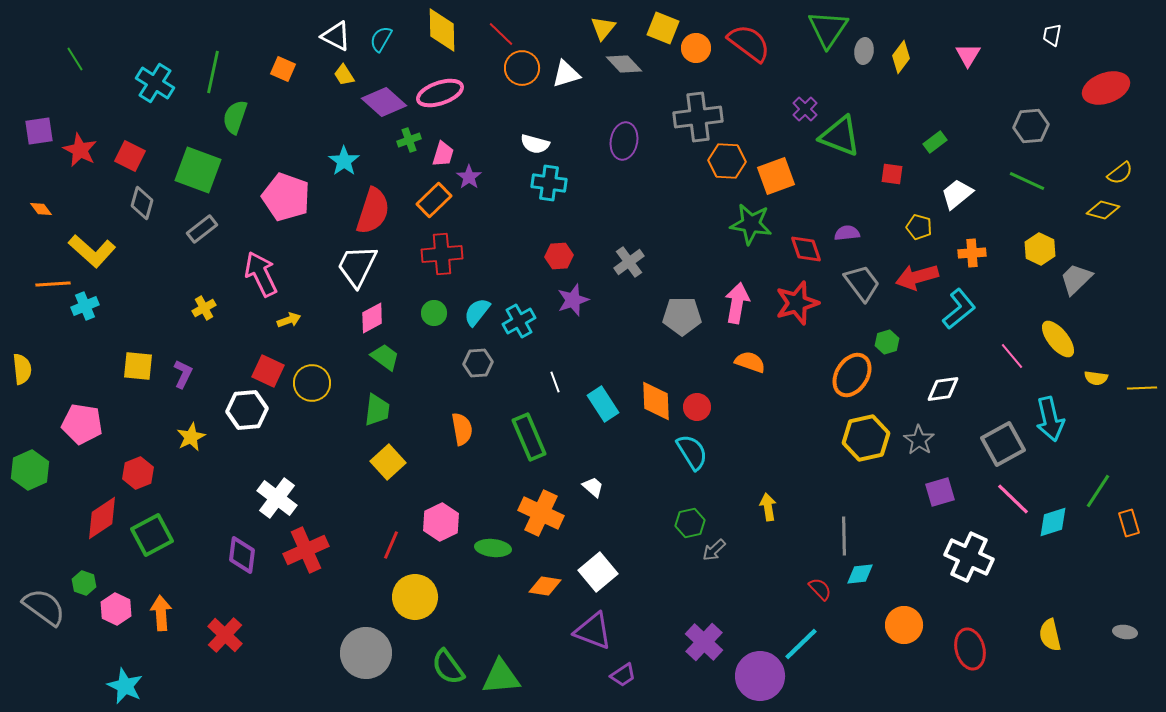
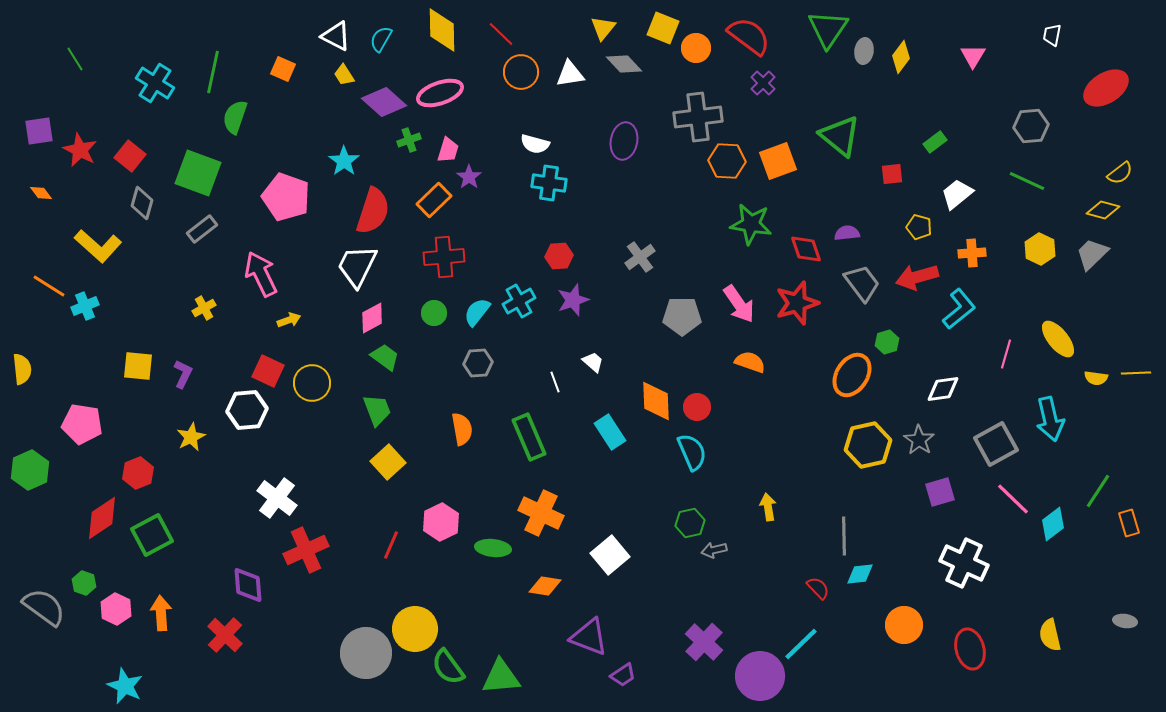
red semicircle at (749, 43): moved 7 px up
pink triangle at (968, 55): moved 5 px right, 1 px down
orange circle at (522, 68): moved 1 px left, 4 px down
white triangle at (566, 74): moved 4 px right; rotated 8 degrees clockwise
red ellipse at (1106, 88): rotated 12 degrees counterclockwise
purple cross at (805, 109): moved 42 px left, 26 px up
green triangle at (840, 136): rotated 18 degrees clockwise
pink trapezoid at (443, 154): moved 5 px right, 4 px up
red square at (130, 156): rotated 12 degrees clockwise
green square at (198, 170): moved 3 px down
red square at (892, 174): rotated 15 degrees counterclockwise
orange square at (776, 176): moved 2 px right, 15 px up
orange diamond at (41, 209): moved 16 px up
yellow L-shape at (92, 251): moved 6 px right, 5 px up
red cross at (442, 254): moved 2 px right, 3 px down
gray cross at (629, 262): moved 11 px right, 5 px up
gray trapezoid at (1076, 279): moved 16 px right, 25 px up
orange line at (53, 284): moved 4 px left, 2 px down; rotated 36 degrees clockwise
pink arrow at (737, 303): moved 2 px right, 1 px down; rotated 135 degrees clockwise
cyan cross at (519, 321): moved 20 px up
pink line at (1012, 356): moved 6 px left, 2 px up; rotated 56 degrees clockwise
yellow line at (1142, 388): moved 6 px left, 15 px up
cyan rectangle at (603, 404): moved 7 px right, 28 px down
green trapezoid at (377, 410): rotated 28 degrees counterclockwise
yellow hexagon at (866, 438): moved 2 px right, 7 px down
gray square at (1003, 444): moved 7 px left
cyan semicircle at (692, 452): rotated 9 degrees clockwise
white trapezoid at (593, 487): moved 125 px up
cyan diamond at (1053, 522): moved 2 px down; rotated 20 degrees counterclockwise
gray arrow at (714, 550): rotated 30 degrees clockwise
purple diamond at (242, 555): moved 6 px right, 30 px down; rotated 12 degrees counterclockwise
white cross at (969, 557): moved 5 px left, 6 px down
white square at (598, 572): moved 12 px right, 17 px up
red semicircle at (820, 589): moved 2 px left, 1 px up
yellow circle at (415, 597): moved 32 px down
purple triangle at (593, 631): moved 4 px left, 6 px down
gray ellipse at (1125, 632): moved 11 px up
